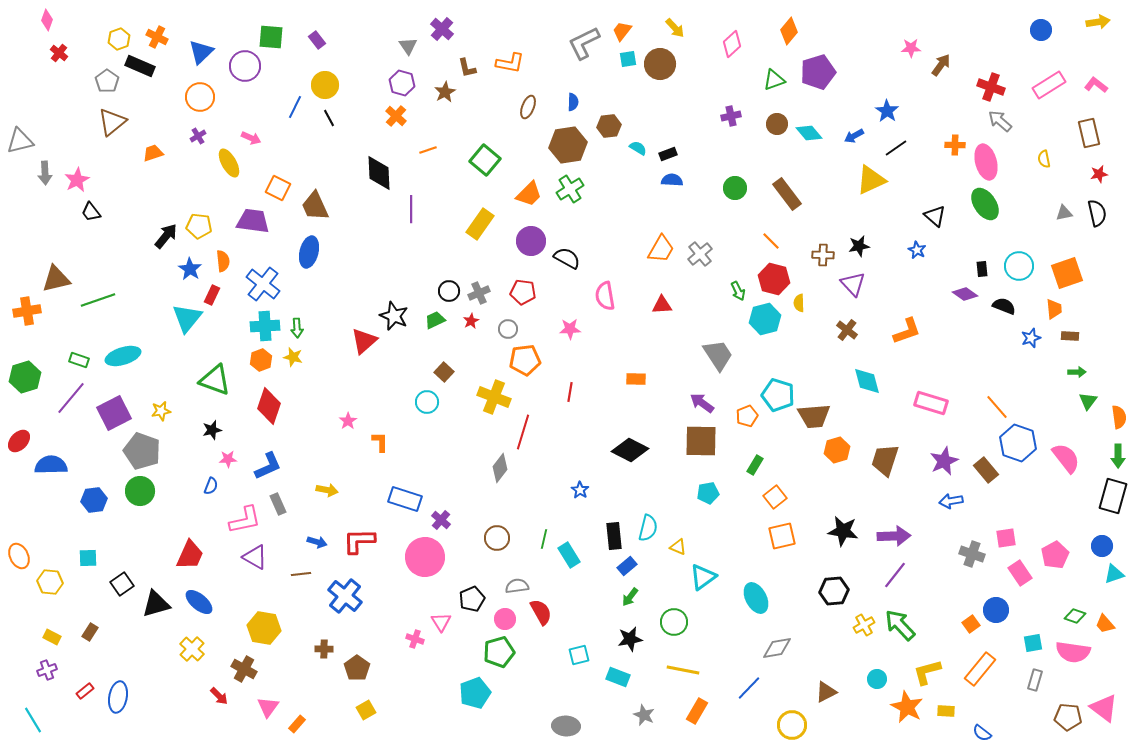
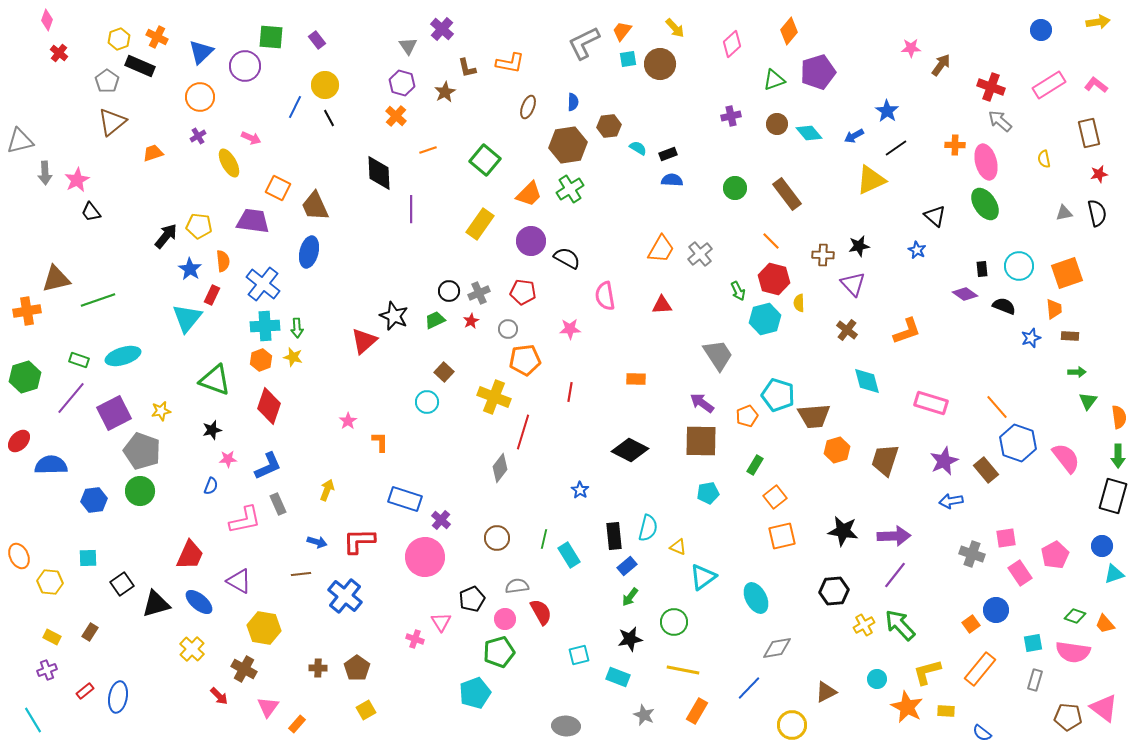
yellow arrow at (327, 490): rotated 80 degrees counterclockwise
purple triangle at (255, 557): moved 16 px left, 24 px down
brown cross at (324, 649): moved 6 px left, 19 px down
